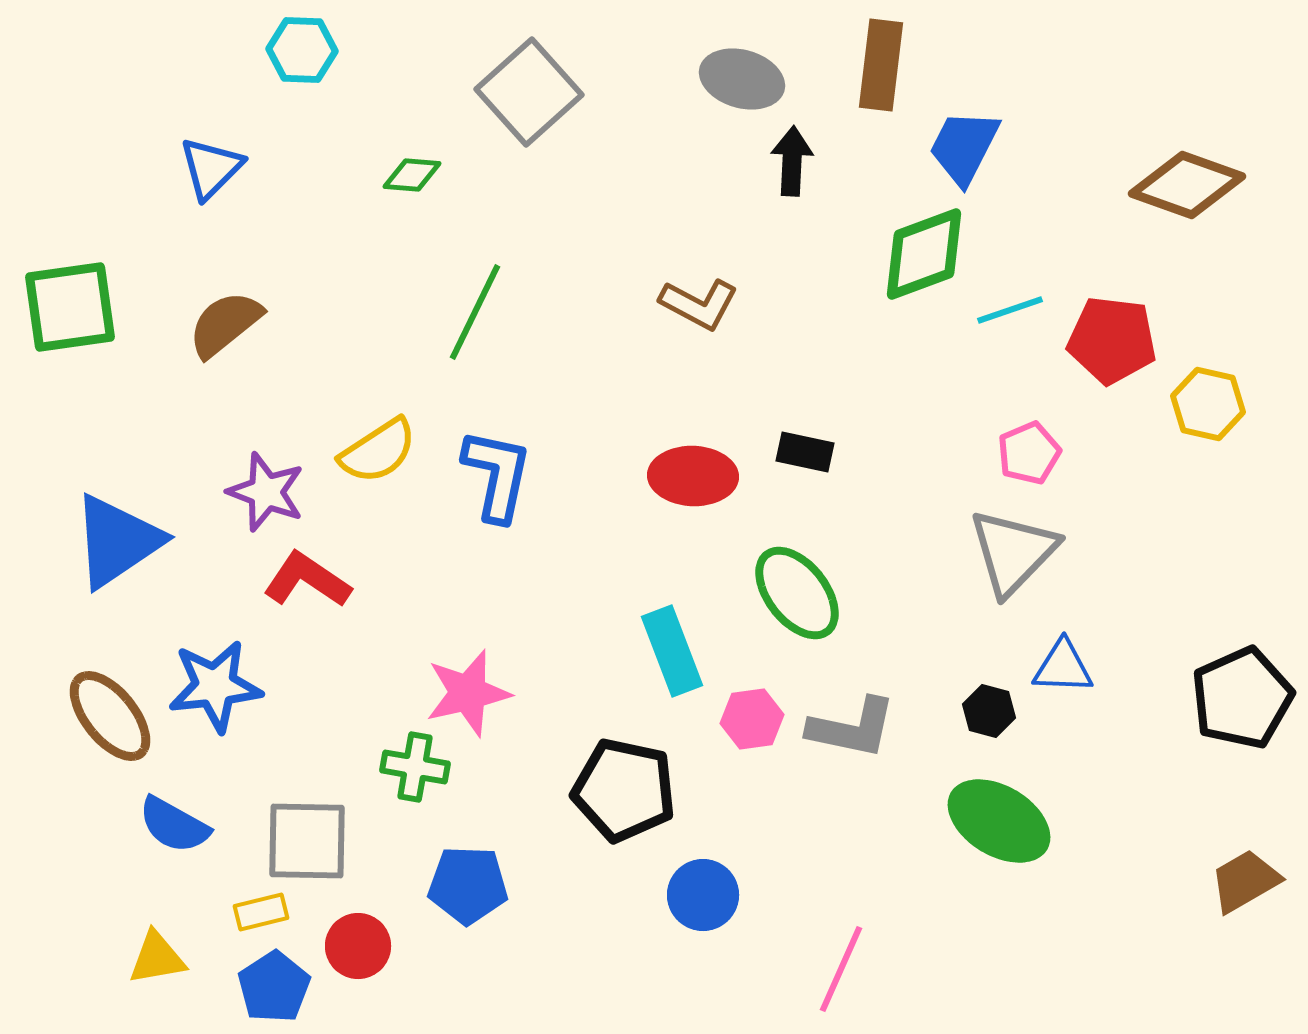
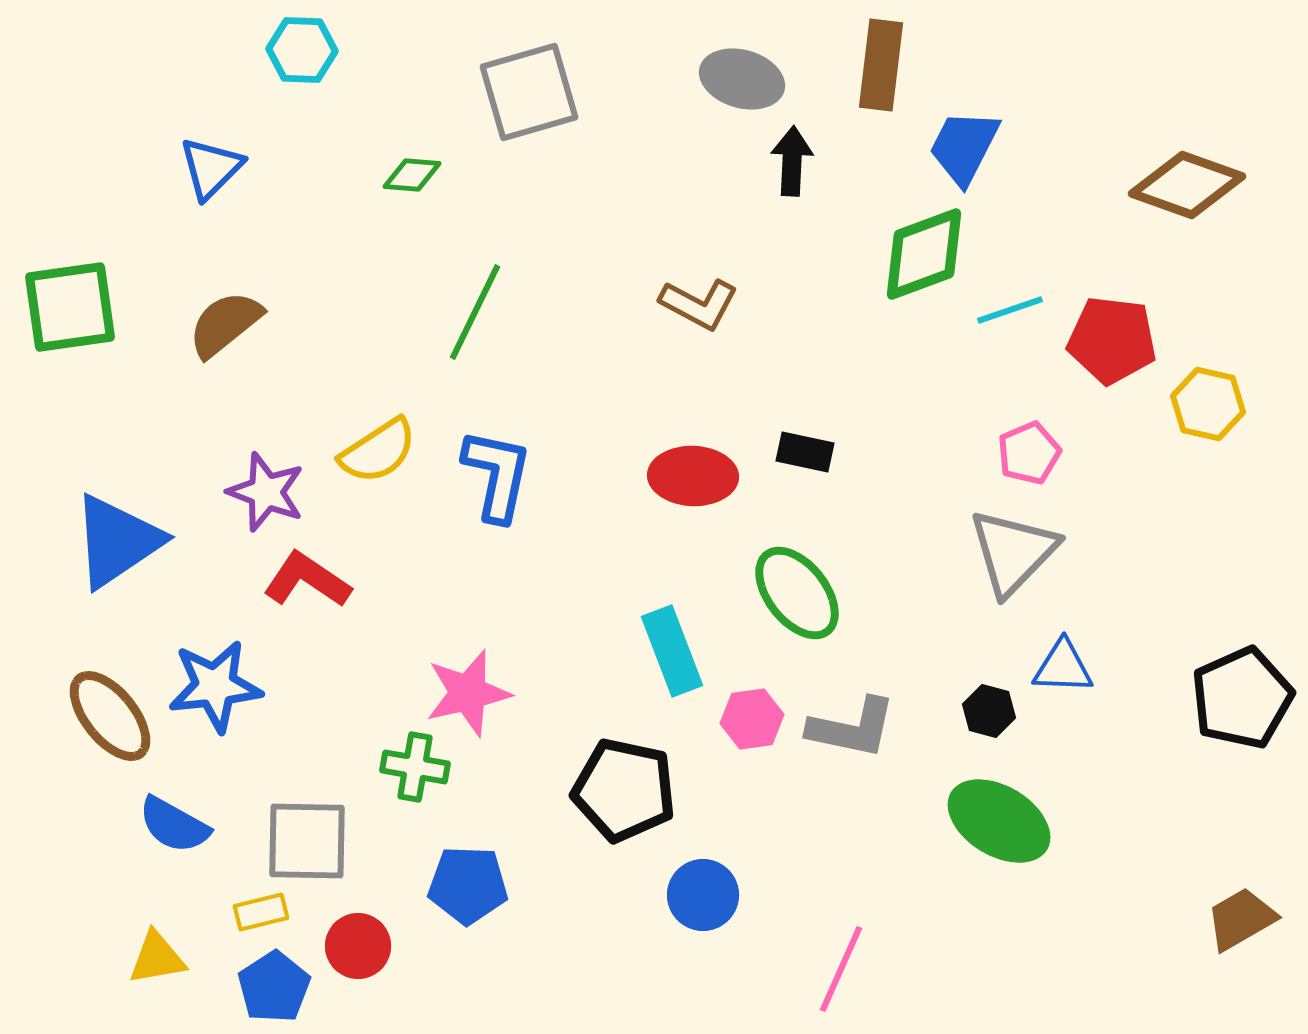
gray square at (529, 92): rotated 26 degrees clockwise
brown trapezoid at (1245, 881): moved 4 px left, 38 px down
